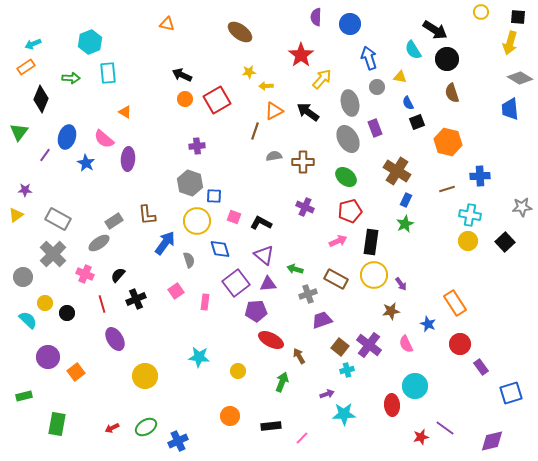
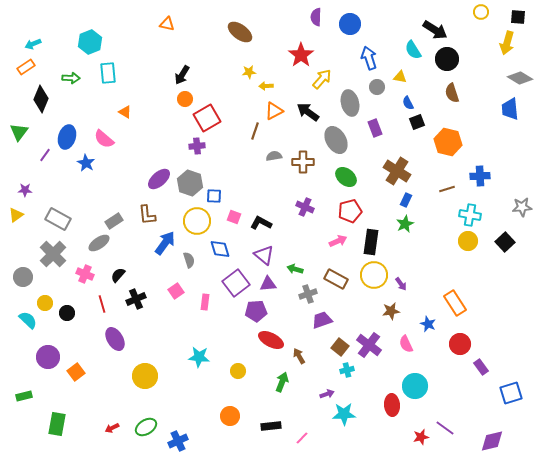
yellow arrow at (510, 43): moved 3 px left
black arrow at (182, 75): rotated 84 degrees counterclockwise
red square at (217, 100): moved 10 px left, 18 px down
gray ellipse at (348, 139): moved 12 px left, 1 px down
purple ellipse at (128, 159): moved 31 px right, 20 px down; rotated 45 degrees clockwise
